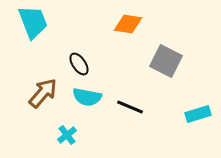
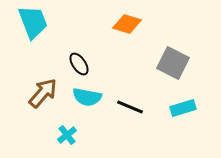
orange diamond: moved 1 px left; rotated 8 degrees clockwise
gray square: moved 7 px right, 2 px down
cyan rectangle: moved 15 px left, 6 px up
